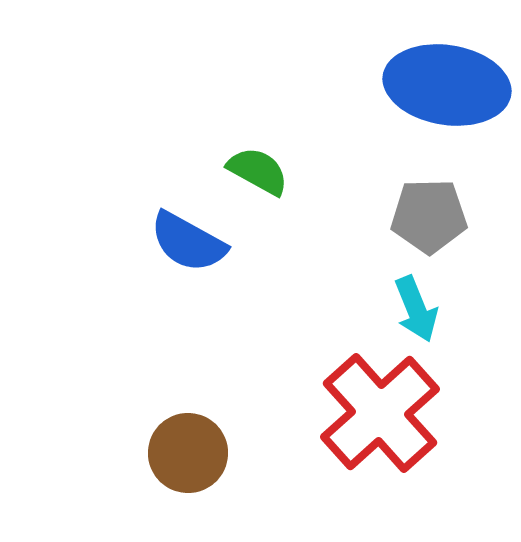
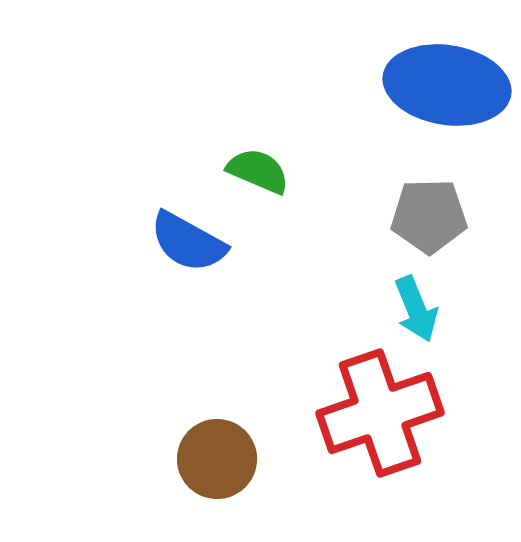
green semicircle: rotated 6 degrees counterclockwise
red cross: rotated 23 degrees clockwise
brown circle: moved 29 px right, 6 px down
